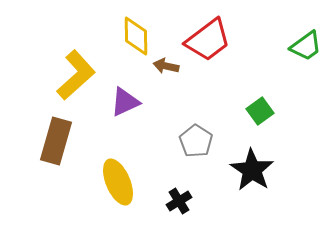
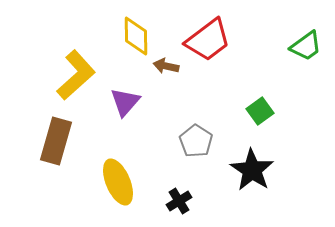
purple triangle: rotated 24 degrees counterclockwise
